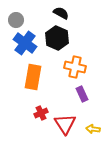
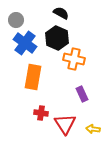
orange cross: moved 1 px left, 8 px up
red cross: rotated 32 degrees clockwise
